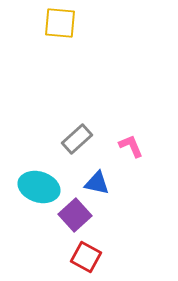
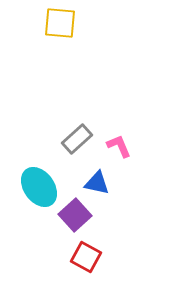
pink L-shape: moved 12 px left
cyan ellipse: rotated 36 degrees clockwise
